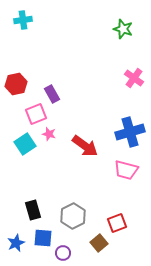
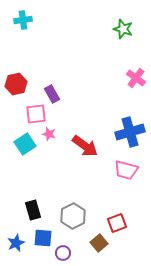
pink cross: moved 2 px right
pink square: rotated 15 degrees clockwise
